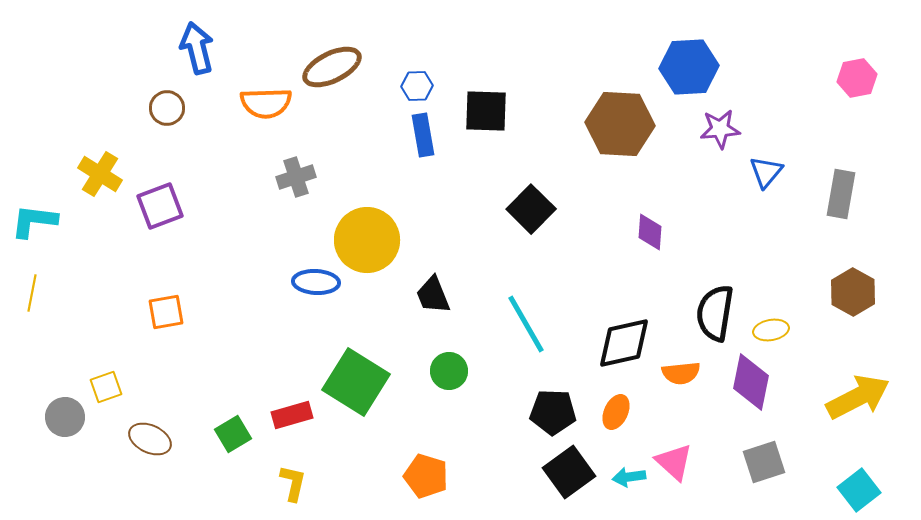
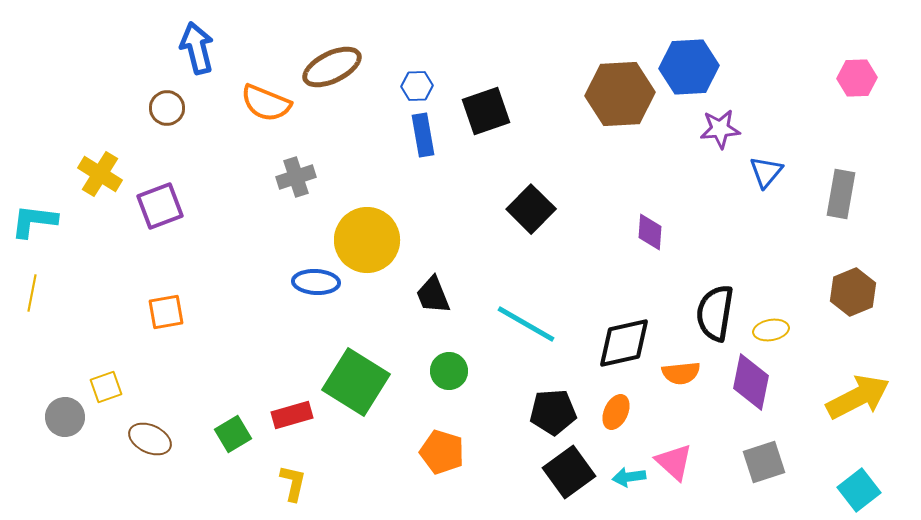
pink hexagon at (857, 78): rotated 9 degrees clockwise
orange semicircle at (266, 103): rotated 24 degrees clockwise
black square at (486, 111): rotated 21 degrees counterclockwise
brown hexagon at (620, 124): moved 30 px up; rotated 6 degrees counterclockwise
brown hexagon at (853, 292): rotated 9 degrees clockwise
cyan line at (526, 324): rotated 30 degrees counterclockwise
black pentagon at (553, 412): rotated 6 degrees counterclockwise
orange pentagon at (426, 476): moved 16 px right, 24 px up
